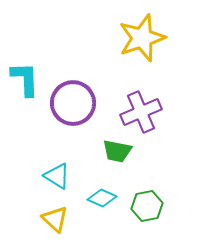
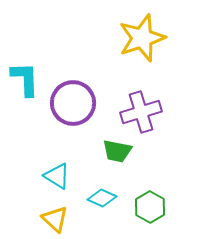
purple cross: rotated 6 degrees clockwise
green hexagon: moved 3 px right, 1 px down; rotated 20 degrees counterclockwise
